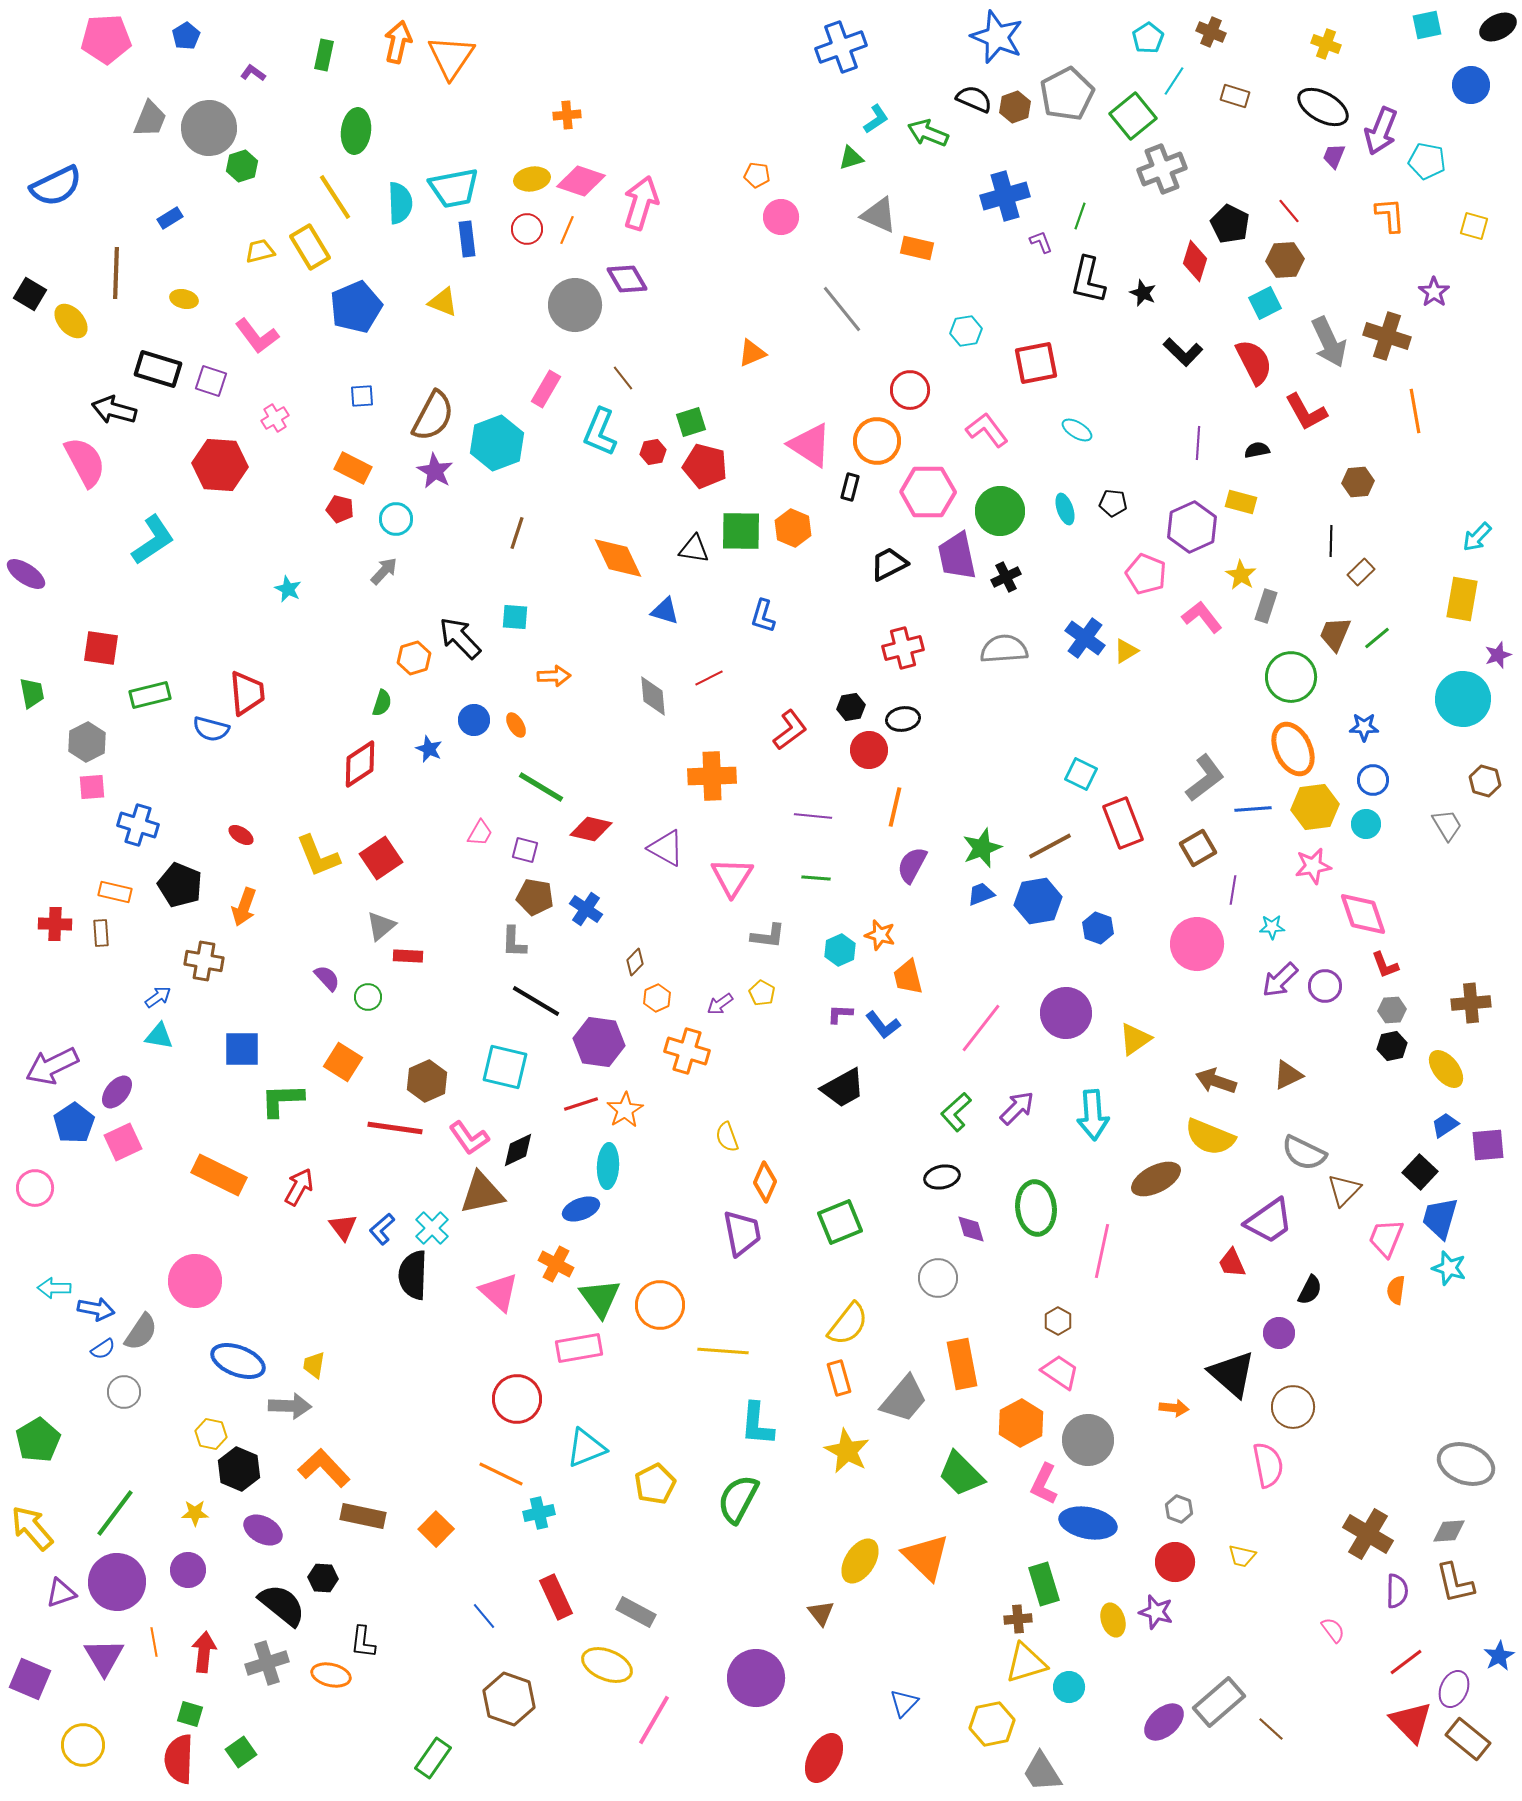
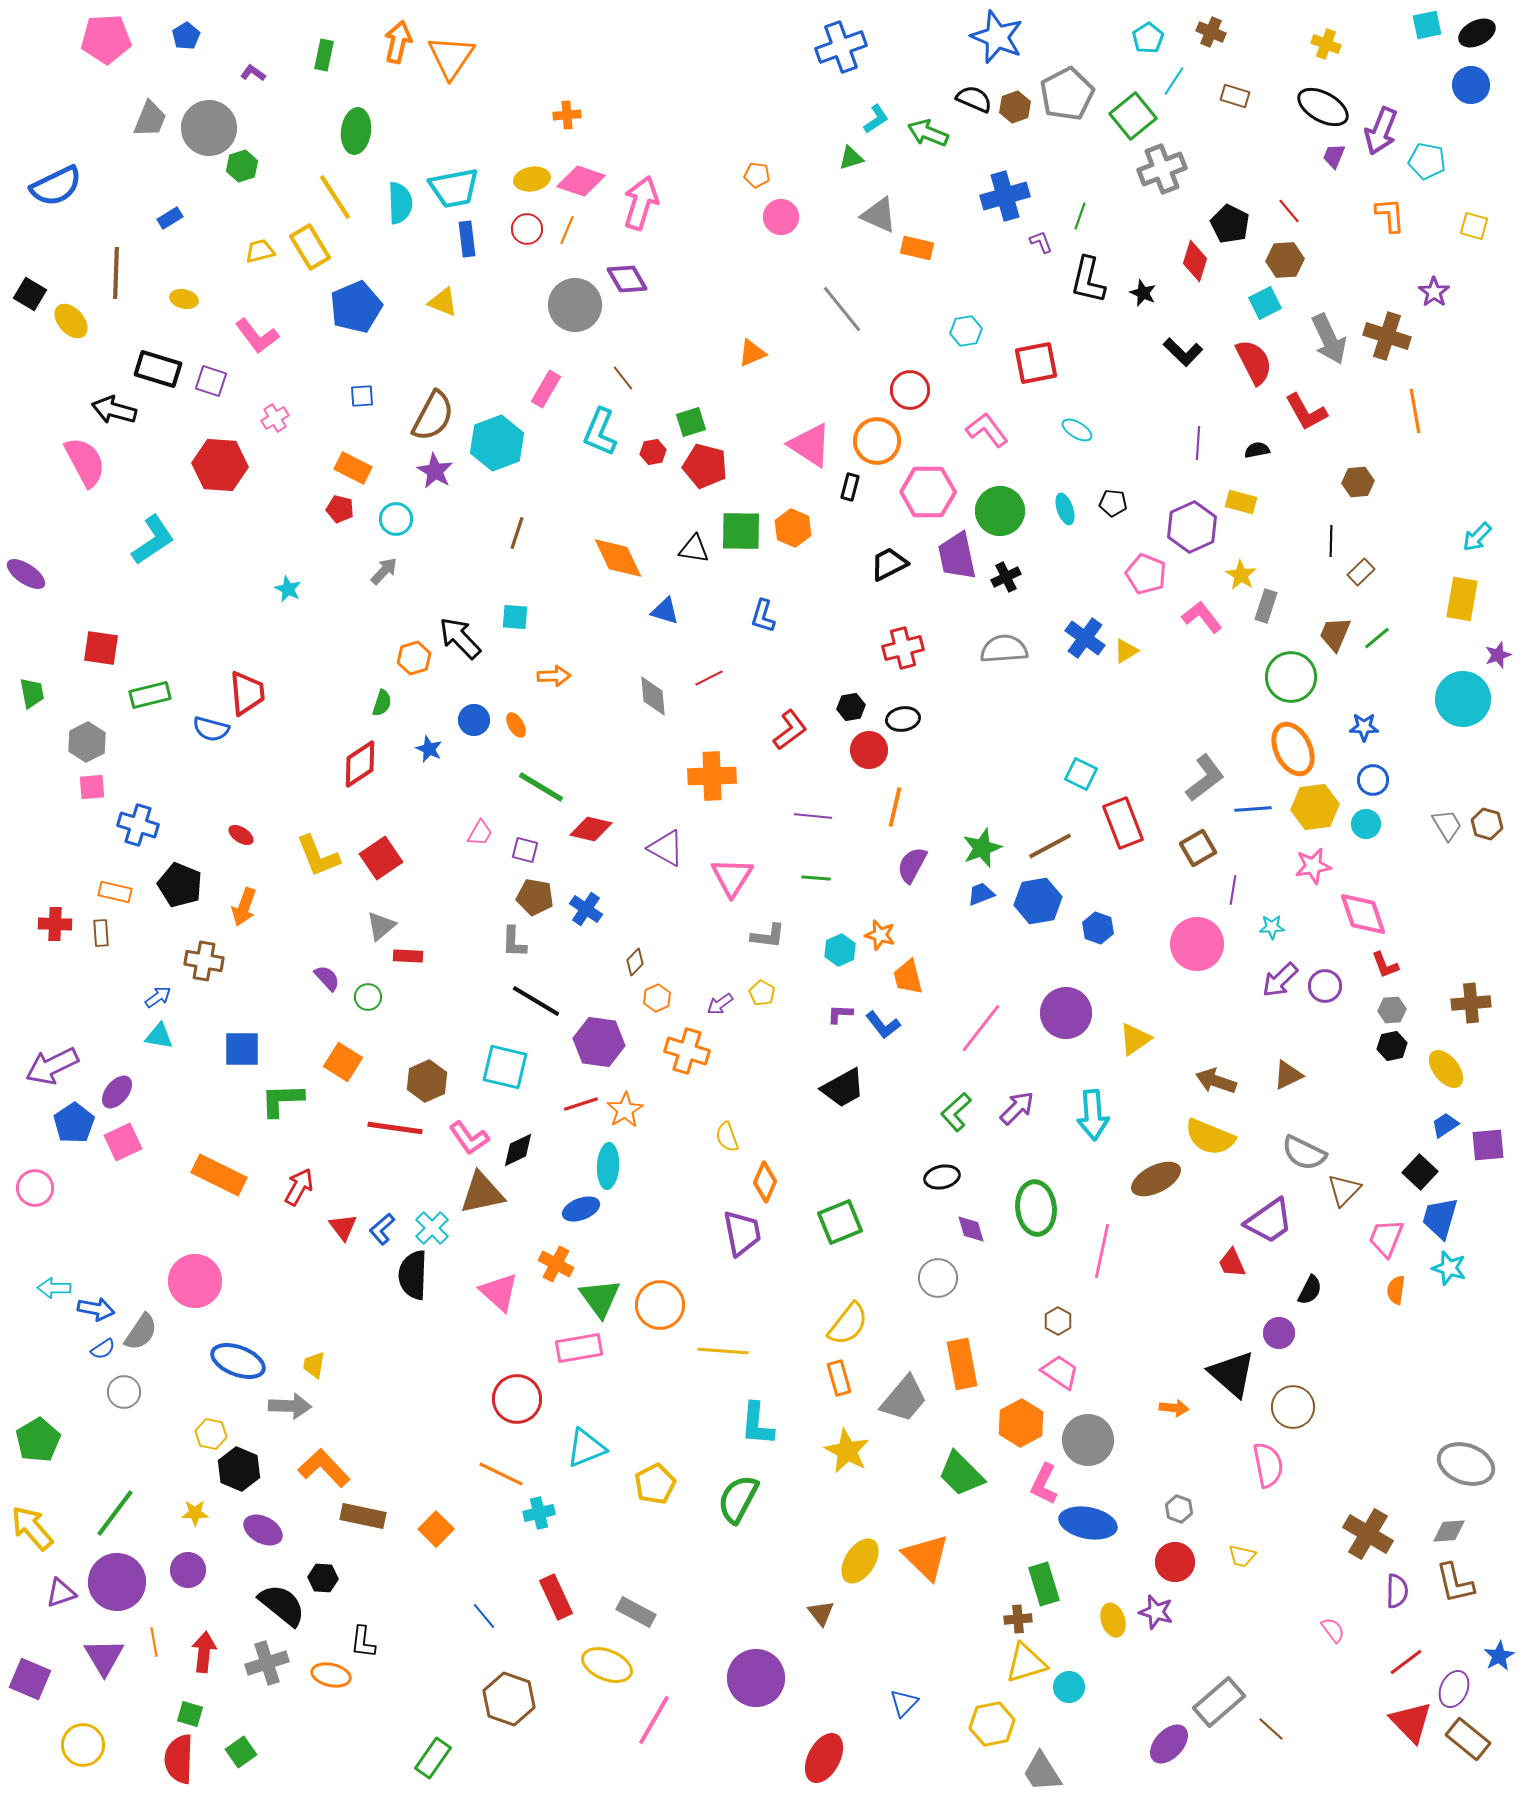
black ellipse at (1498, 27): moved 21 px left, 6 px down
gray arrow at (1329, 342): moved 3 px up
brown hexagon at (1485, 781): moved 2 px right, 43 px down
purple ellipse at (1164, 1722): moved 5 px right, 22 px down; rotated 6 degrees counterclockwise
